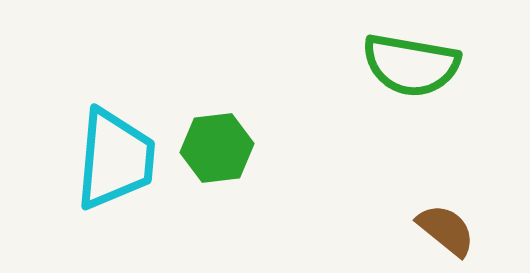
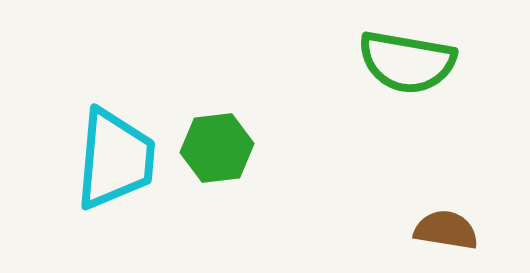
green semicircle: moved 4 px left, 3 px up
brown semicircle: rotated 30 degrees counterclockwise
